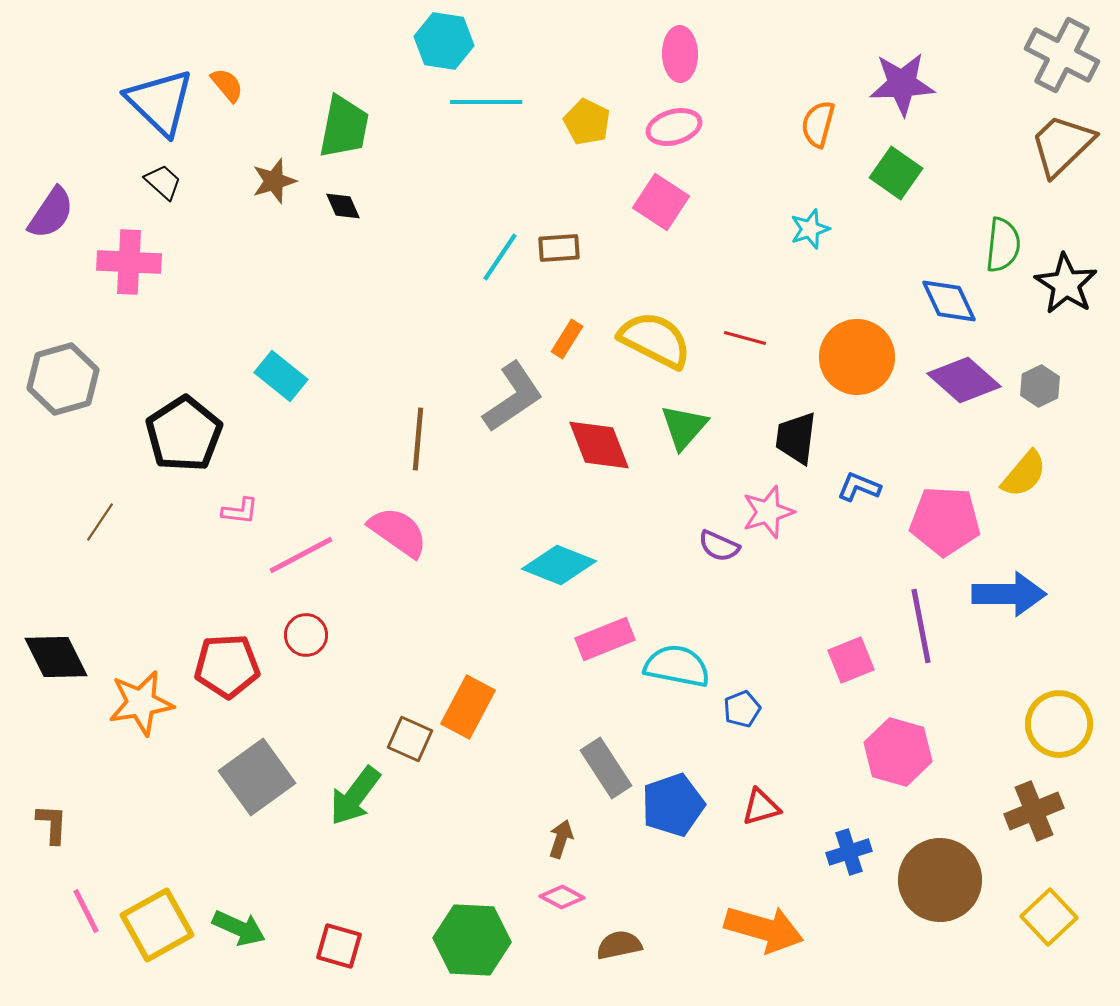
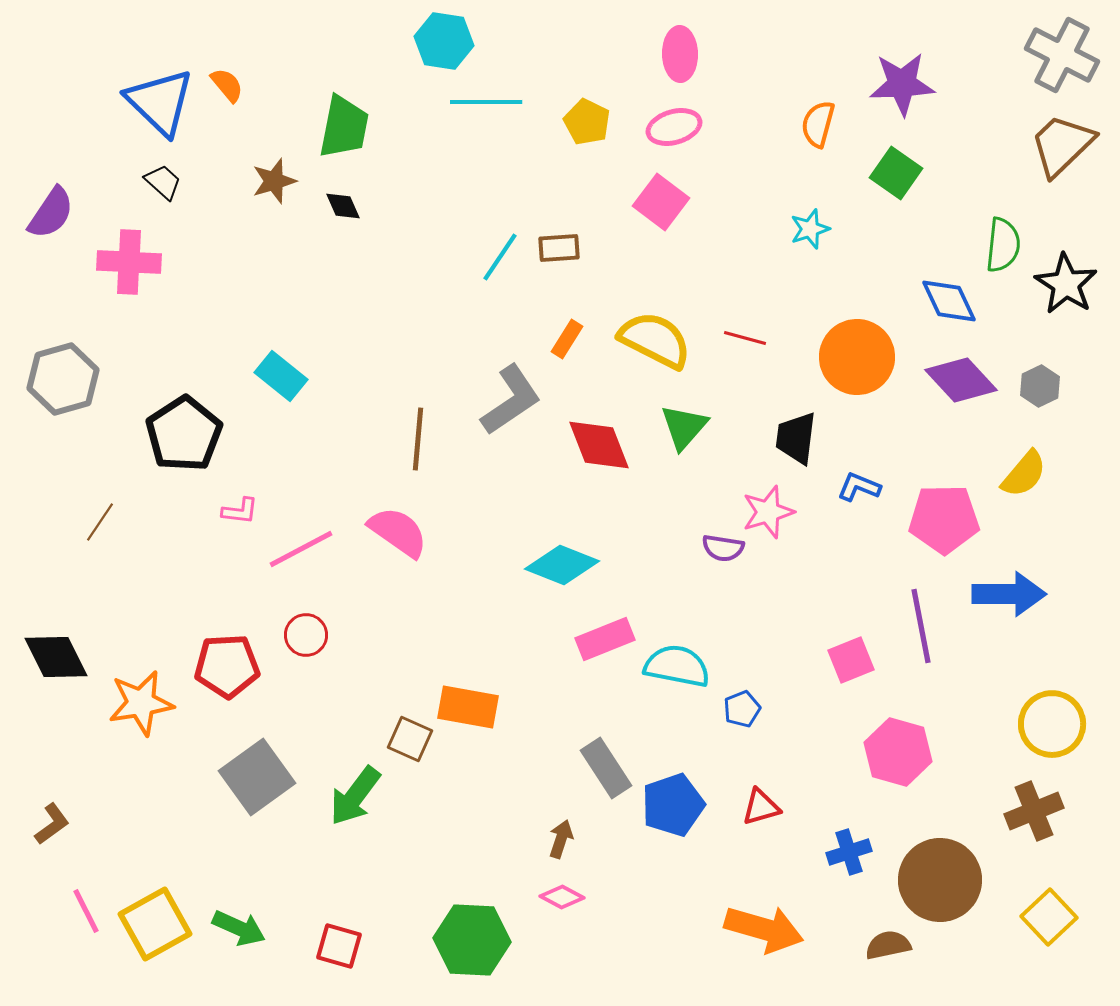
pink square at (661, 202): rotated 4 degrees clockwise
purple diamond at (964, 380): moved 3 px left; rotated 6 degrees clockwise
gray L-shape at (513, 397): moved 2 px left, 3 px down
pink pentagon at (945, 521): moved 1 px left, 2 px up; rotated 4 degrees counterclockwise
purple semicircle at (719, 546): moved 4 px right, 2 px down; rotated 15 degrees counterclockwise
pink line at (301, 555): moved 6 px up
cyan diamond at (559, 565): moved 3 px right
orange rectangle at (468, 707): rotated 72 degrees clockwise
yellow circle at (1059, 724): moved 7 px left
brown L-shape at (52, 824): rotated 51 degrees clockwise
yellow square at (157, 925): moved 2 px left, 1 px up
brown semicircle at (619, 945): moved 269 px right
